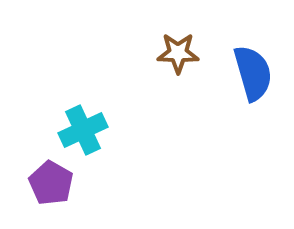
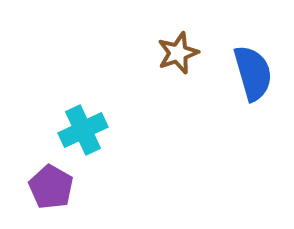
brown star: rotated 21 degrees counterclockwise
purple pentagon: moved 4 px down
